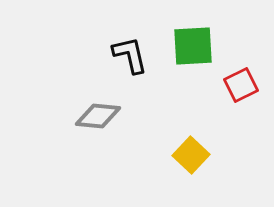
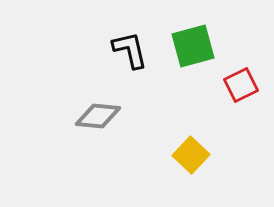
green square: rotated 12 degrees counterclockwise
black L-shape: moved 5 px up
